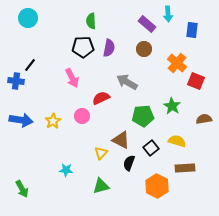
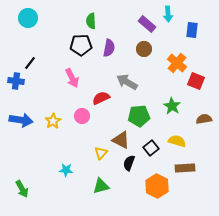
black pentagon: moved 2 px left, 2 px up
black line: moved 2 px up
green pentagon: moved 4 px left
